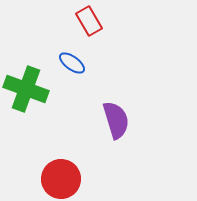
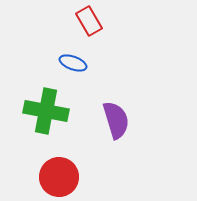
blue ellipse: moved 1 px right; rotated 16 degrees counterclockwise
green cross: moved 20 px right, 22 px down; rotated 9 degrees counterclockwise
red circle: moved 2 px left, 2 px up
